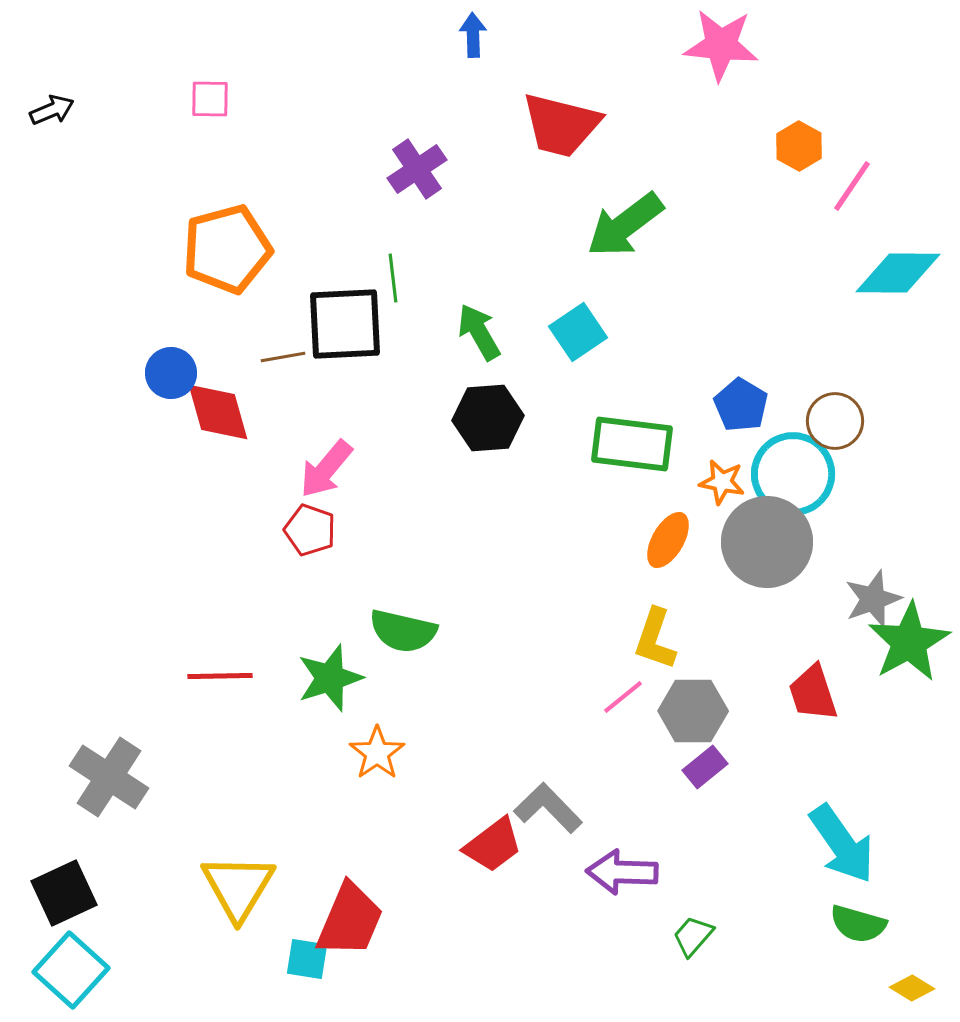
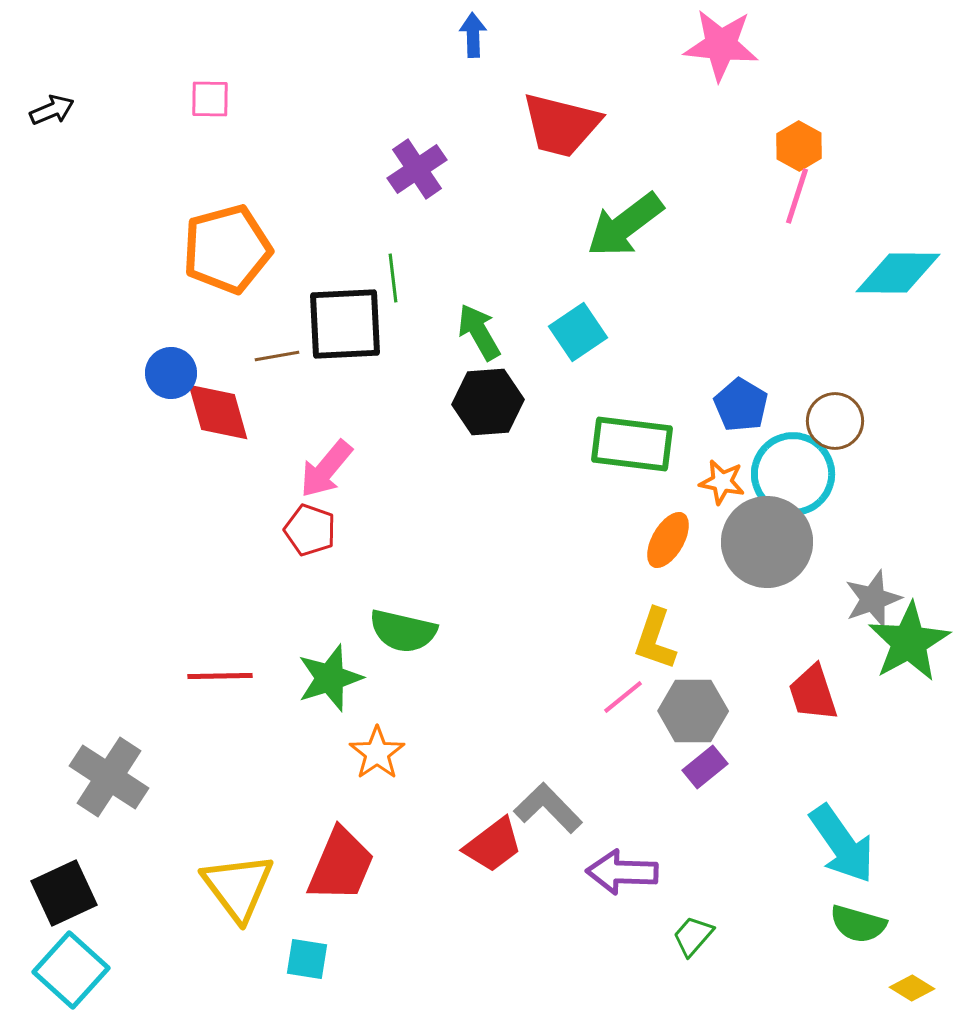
pink line at (852, 186): moved 55 px left, 10 px down; rotated 16 degrees counterclockwise
brown line at (283, 357): moved 6 px left, 1 px up
black hexagon at (488, 418): moved 16 px up
yellow triangle at (238, 887): rotated 8 degrees counterclockwise
red trapezoid at (350, 920): moved 9 px left, 55 px up
